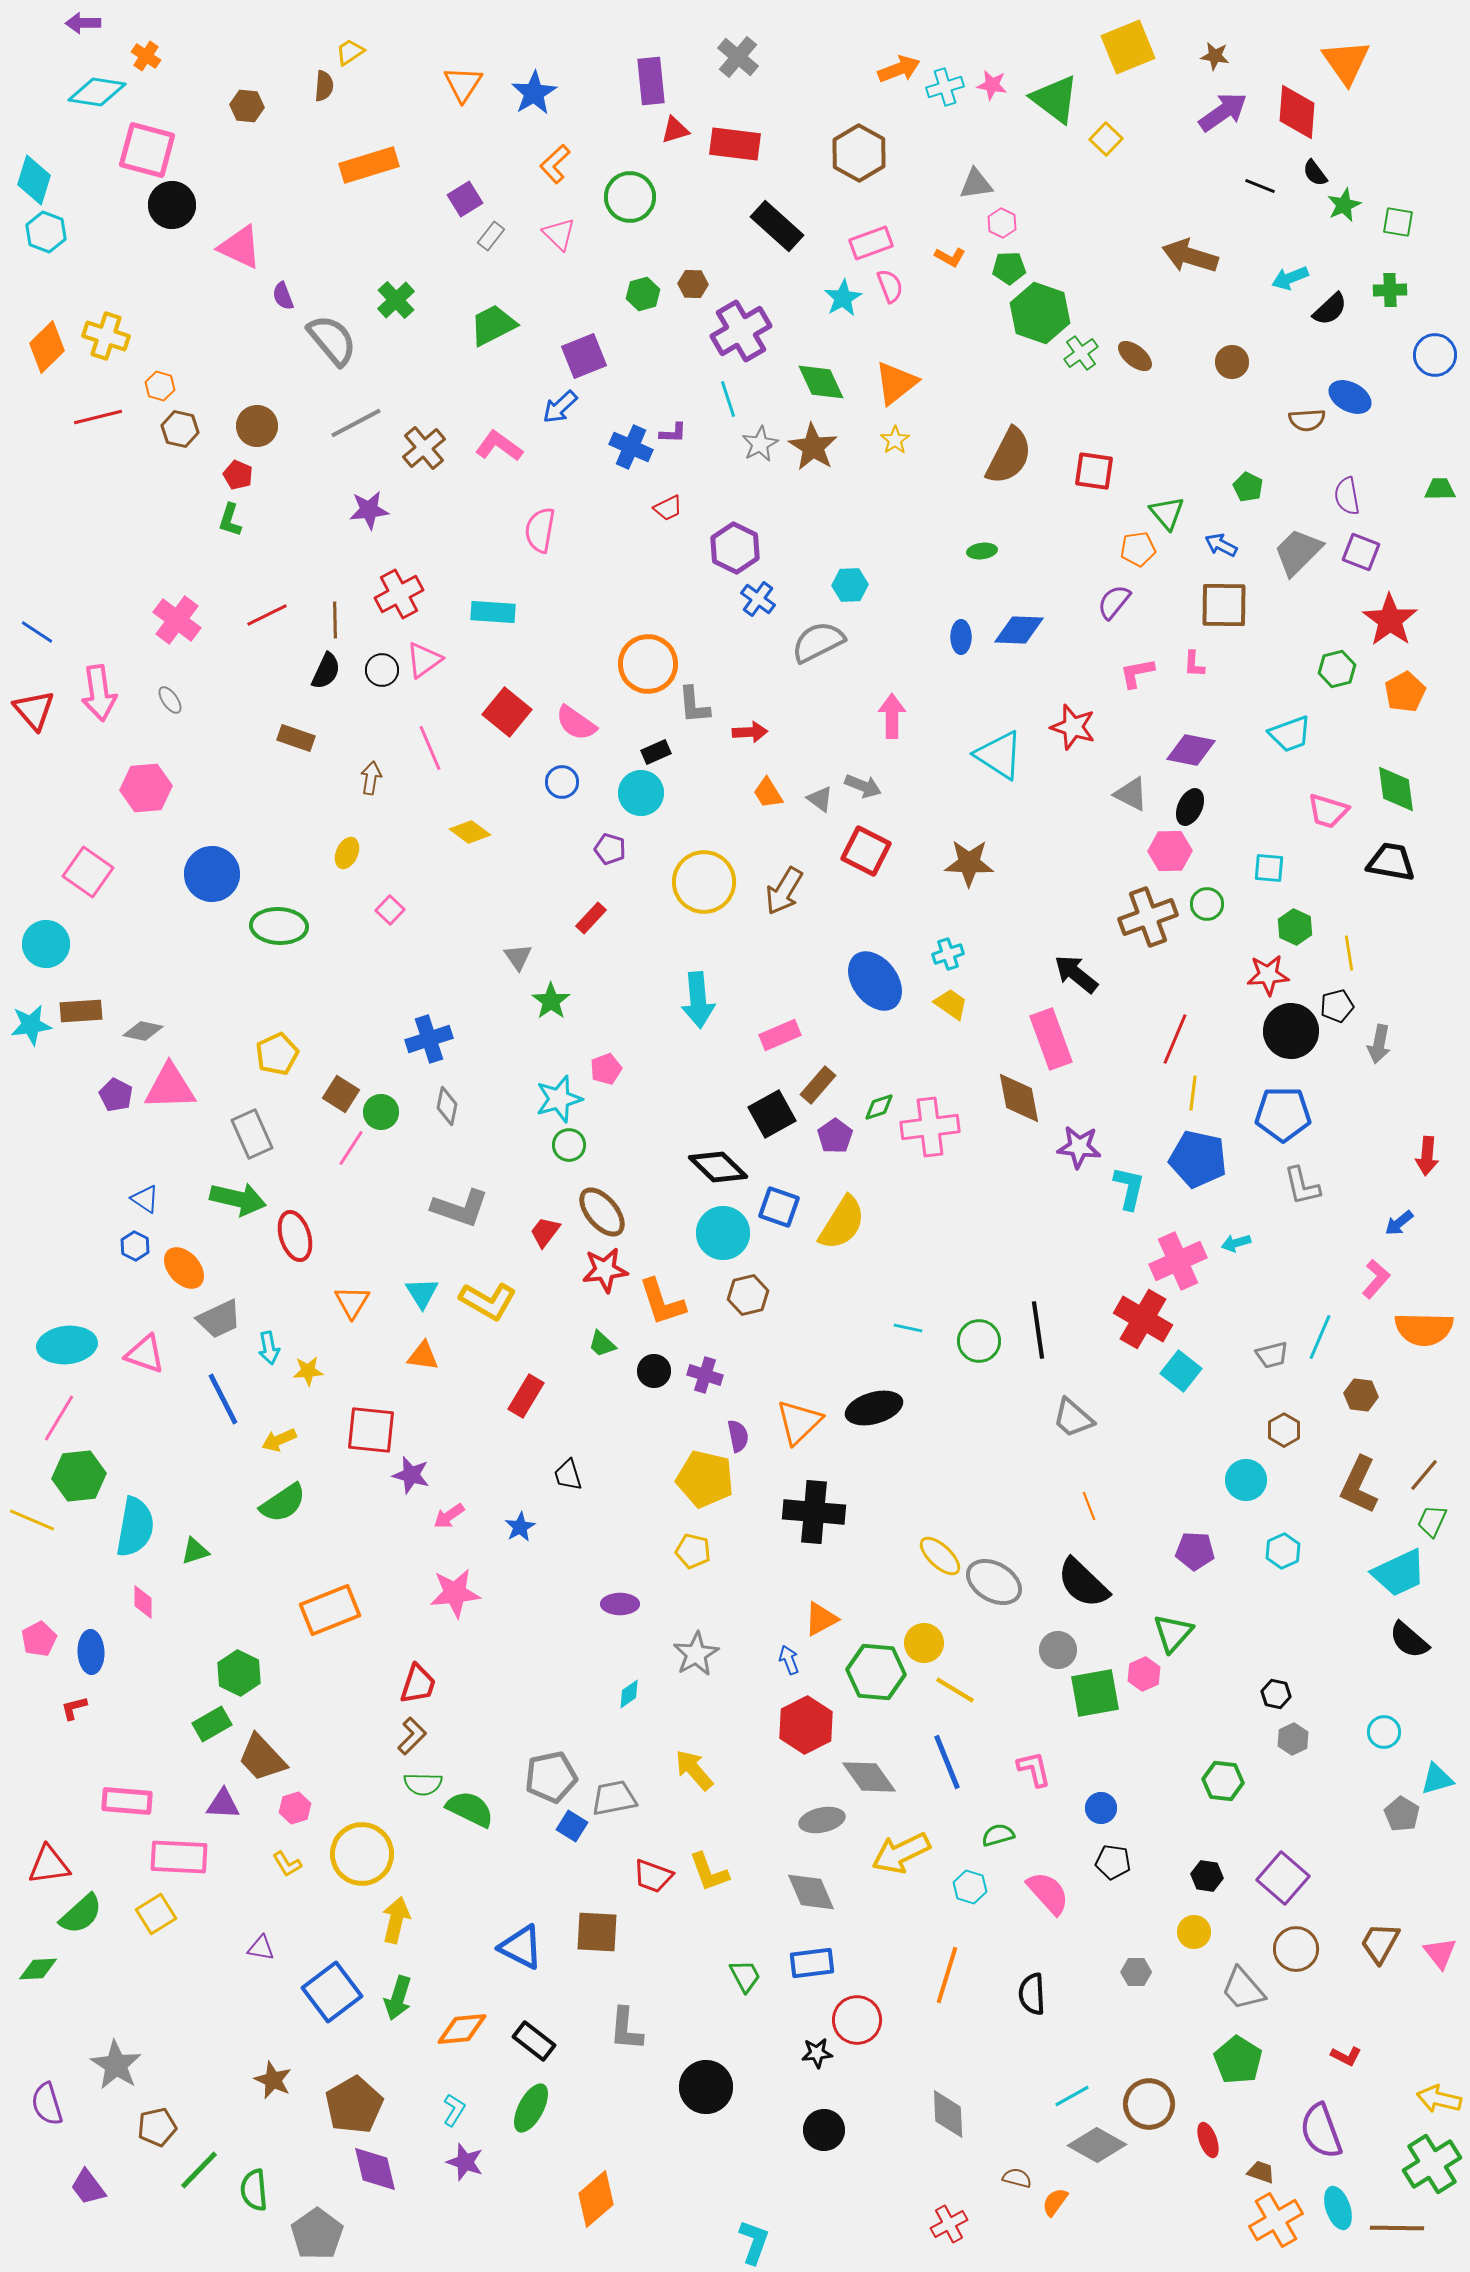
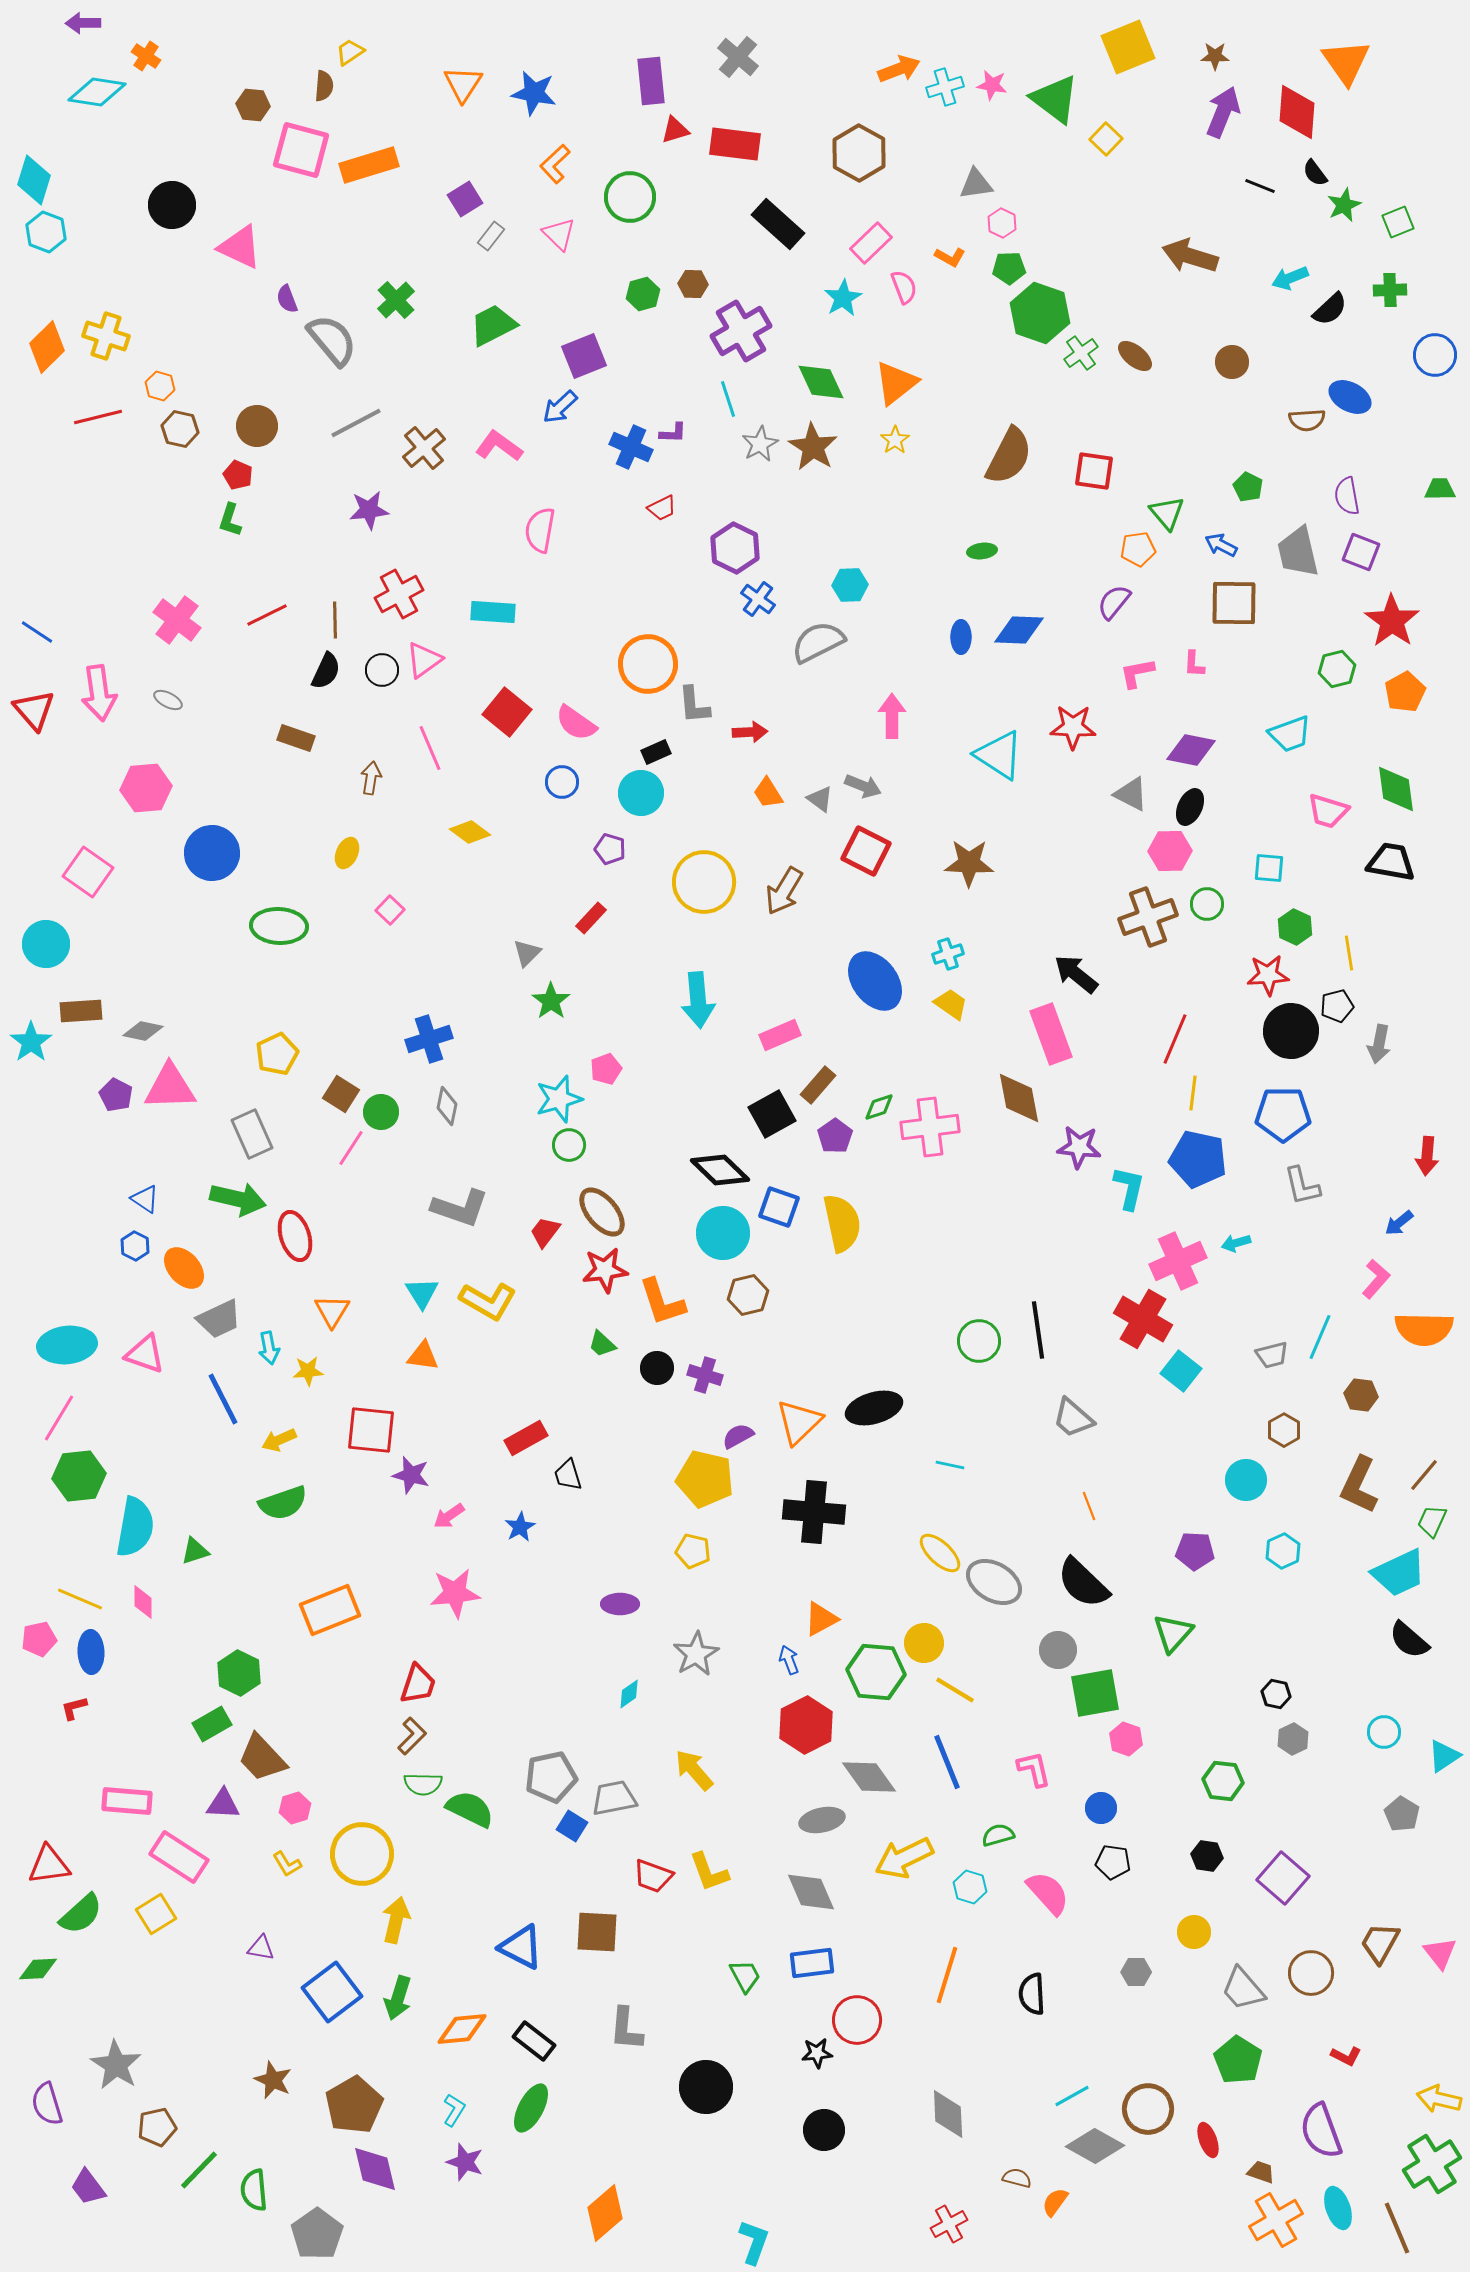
brown star at (1215, 56): rotated 8 degrees counterclockwise
blue star at (534, 93): rotated 30 degrees counterclockwise
brown hexagon at (247, 106): moved 6 px right, 1 px up
purple arrow at (1223, 112): rotated 33 degrees counterclockwise
pink square at (147, 150): moved 154 px right
green square at (1398, 222): rotated 32 degrees counterclockwise
black rectangle at (777, 226): moved 1 px right, 2 px up
pink rectangle at (871, 243): rotated 24 degrees counterclockwise
pink semicircle at (890, 286): moved 14 px right, 1 px down
purple semicircle at (283, 296): moved 4 px right, 3 px down
red trapezoid at (668, 508): moved 6 px left
gray trapezoid at (1298, 552): rotated 58 degrees counterclockwise
brown square at (1224, 605): moved 10 px right, 2 px up
red star at (1390, 620): moved 2 px right, 1 px down
gray ellipse at (170, 700): moved 2 px left; rotated 28 degrees counterclockwise
red star at (1073, 727): rotated 15 degrees counterclockwise
blue circle at (212, 874): moved 21 px up
gray triangle at (518, 957): moved 9 px right, 4 px up; rotated 20 degrees clockwise
cyan star at (31, 1025): moved 17 px down; rotated 27 degrees counterclockwise
pink rectangle at (1051, 1039): moved 5 px up
black diamond at (718, 1167): moved 2 px right, 3 px down
yellow semicircle at (842, 1223): rotated 44 degrees counterclockwise
orange triangle at (352, 1302): moved 20 px left, 9 px down
cyan line at (908, 1328): moved 42 px right, 137 px down
black circle at (654, 1371): moved 3 px right, 3 px up
red rectangle at (526, 1396): moved 42 px down; rotated 30 degrees clockwise
purple semicircle at (738, 1436): rotated 108 degrees counterclockwise
green semicircle at (283, 1503): rotated 15 degrees clockwise
yellow line at (32, 1520): moved 48 px right, 79 px down
yellow ellipse at (940, 1556): moved 3 px up
pink pentagon at (39, 1639): rotated 16 degrees clockwise
pink hexagon at (1144, 1674): moved 18 px left, 65 px down; rotated 16 degrees counterclockwise
cyan triangle at (1437, 1779): moved 7 px right, 23 px up; rotated 18 degrees counterclockwise
yellow arrow at (901, 1853): moved 3 px right, 5 px down
pink rectangle at (179, 1857): rotated 30 degrees clockwise
black hexagon at (1207, 1876): moved 20 px up
brown circle at (1296, 1949): moved 15 px right, 24 px down
brown circle at (1149, 2104): moved 1 px left, 5 px down
gray diamond at (1097, 2145): moved 2 px left, 1 px down
orange diamond at (596, 2199): moved 9 px right, 14 px down
brown line at (1397, 2228): rotated 66 degrees clockwise
